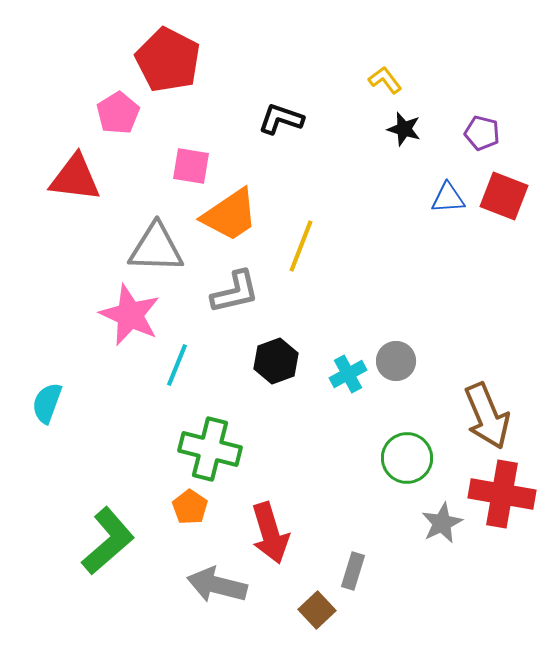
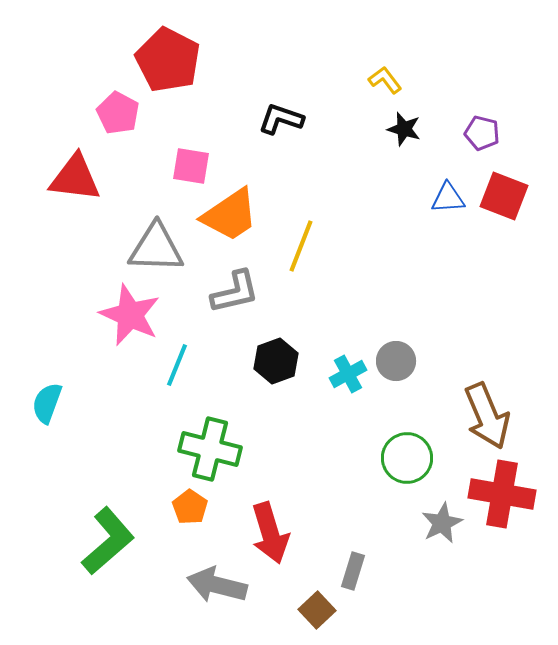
pink pentagon: rotated 12 degrees counterclockwise
